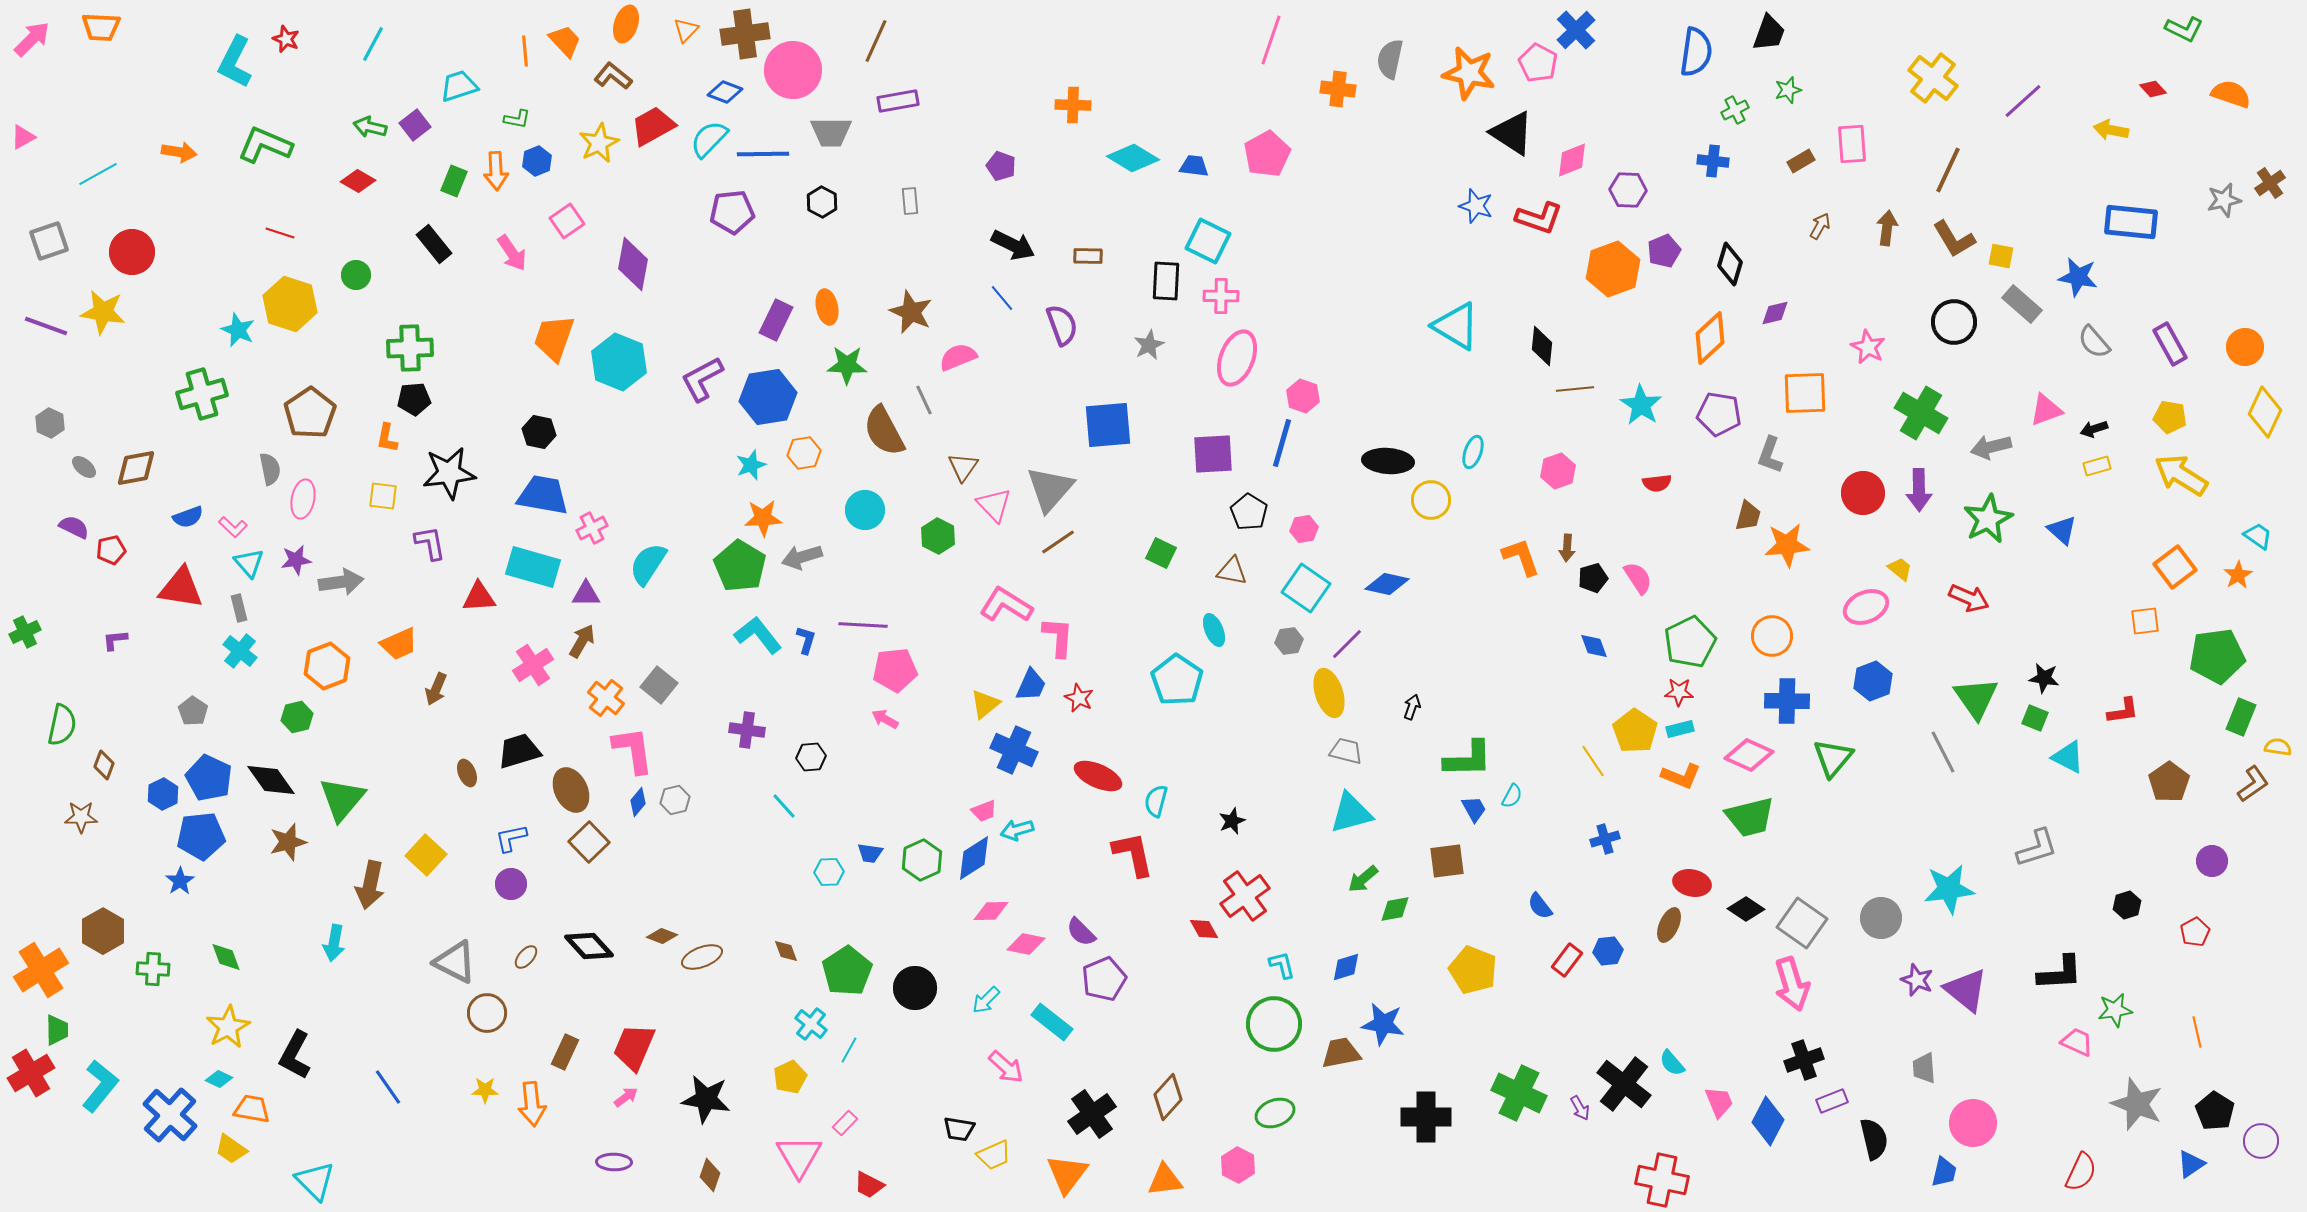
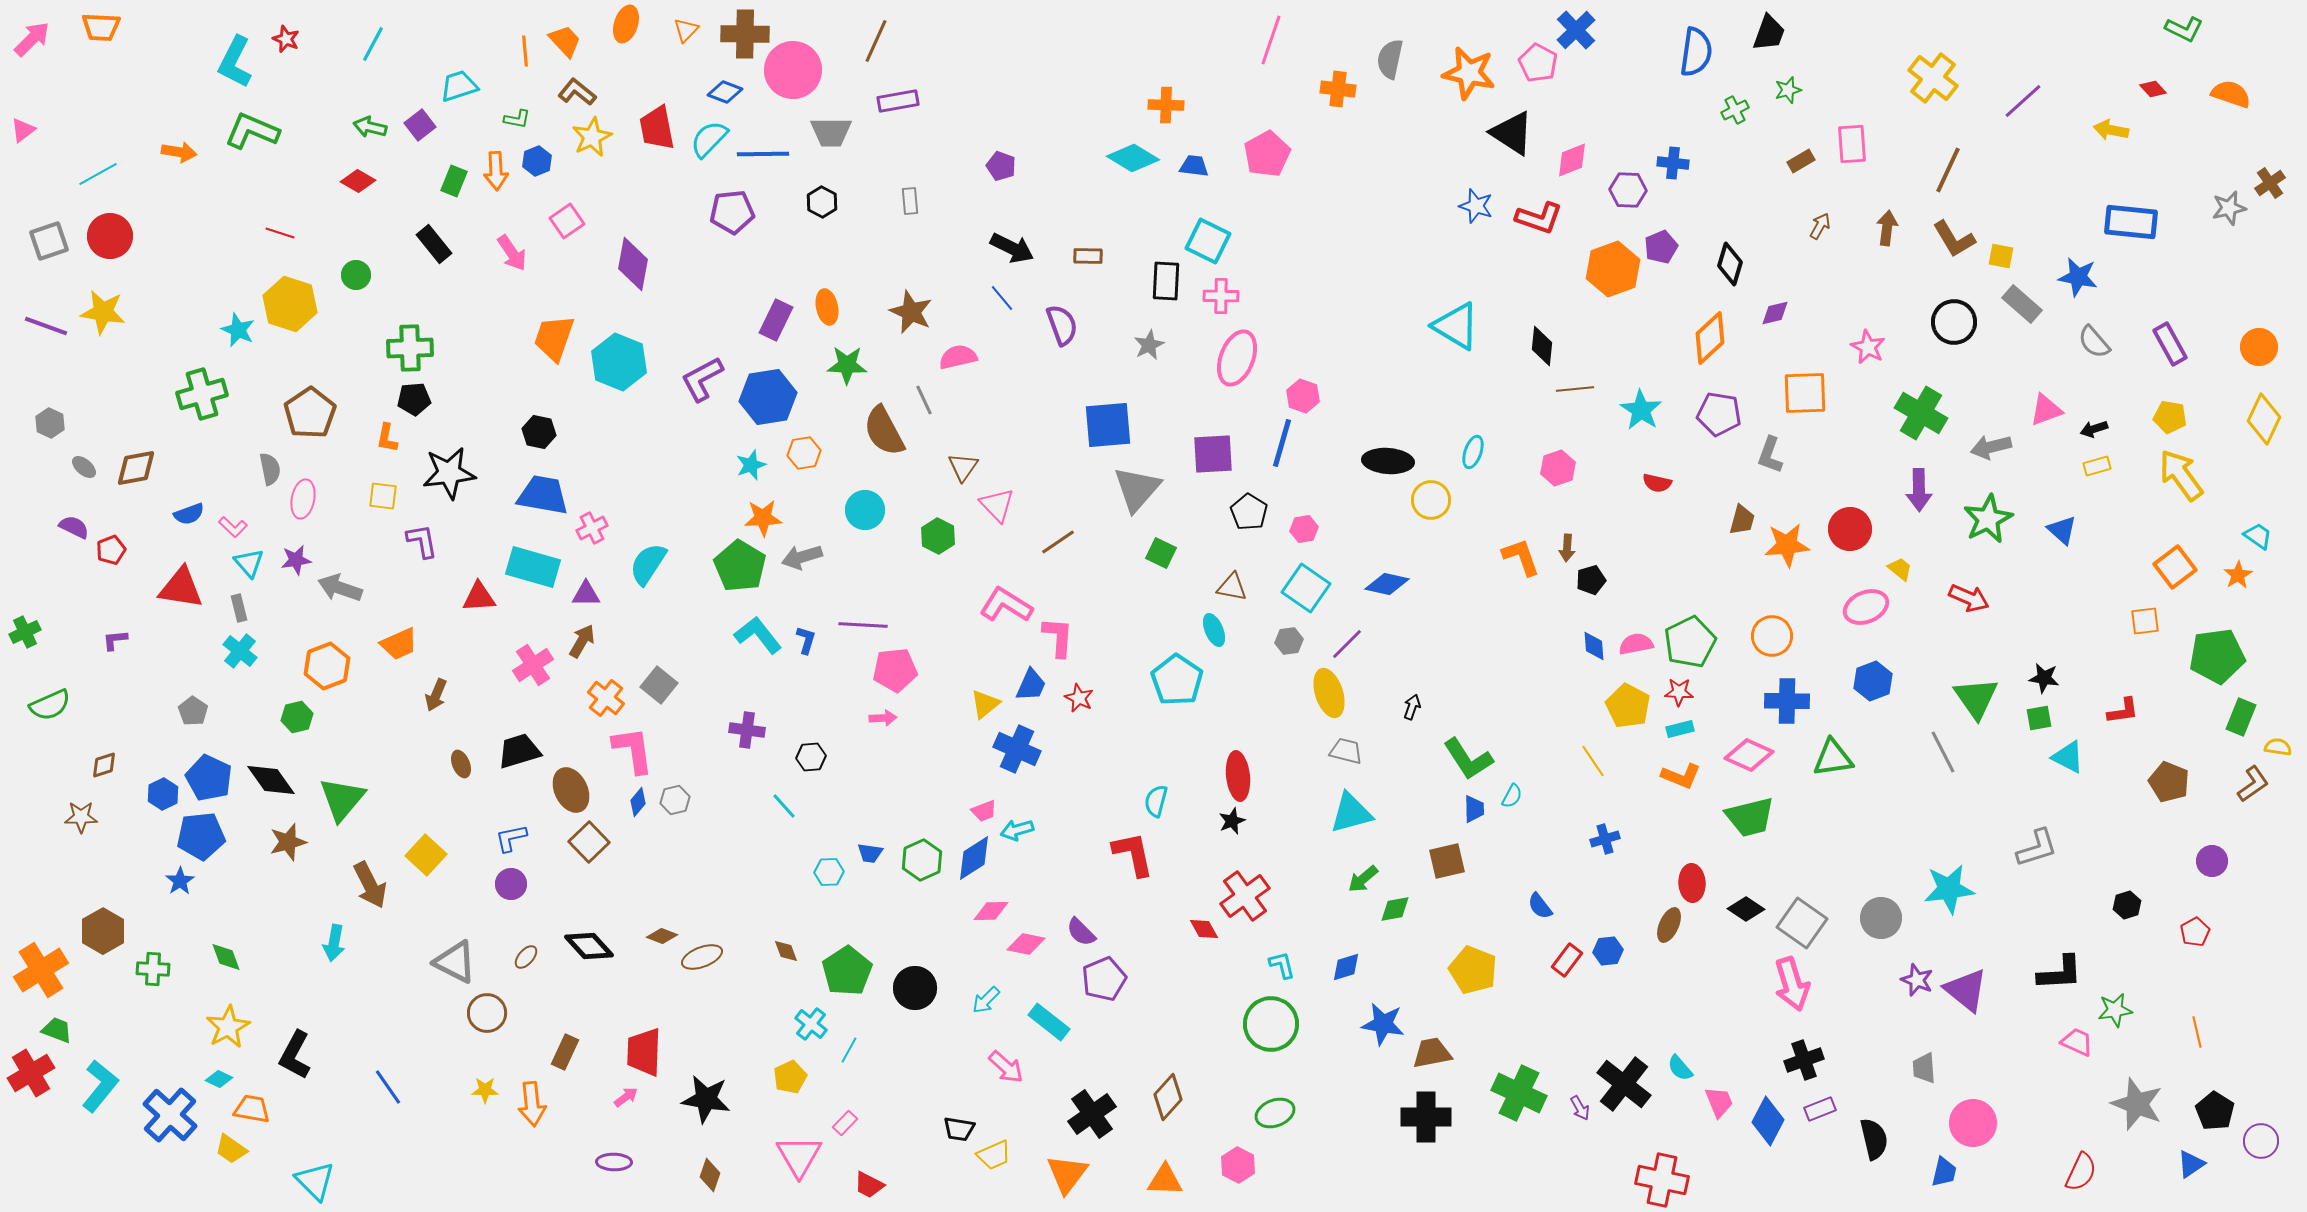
brown cross at (745, 34): rotated 9 degrees clockwise
brown L-shape at (613, 76): moved 36 px left, 16 px down
orange cross at (1073, 105): moved 93 px right
purple square at (415, 125): moved 5 px right
red trapezoid at (653, 126): moved 4 px right, 2 px down; rotated 72 degrees counterclockwise
pink triangle at (23, 137): moved 7 px up; rotated 8 degrees counterclockwise
yellow star at (599, 143): moved 7 px left, 6 px up
green L-shape at (265, 145): moved 13 px left, 14 px up
blue cross at (1713, 161): moved 40 px left, 2 px down
gray star at (2224, 200): moved 5 px right, 8 px down
black arrow at (1013, 245): moved 1 px left, 3 px down
purple pentagon at (1664, 251): moved 3 px left, 4 px up
red circle at (132, 252): moved 22 px left, 16 px up
orange circle at (2245, 347): moved 14 px right
pink semicircle at (958, 357): rotated 9 degrees clockwise
cyan star at (1641, 405): moved 5 px down
yellow diamond at (2265, 412): moved 1 px left, 7 px down
pink hexagon at (1558, 471): moved 3 px up
yellow arrow at (2181, 475): rotated 22 degrees clockwise
red semicircle at (1657, 483): rotated 20 degrees clockwise
gray triangle at (1050, 489): moved 87 px right
red circle at (1863, 493): moved 13 px left, 36 px down
pink triangle at (994, 505): moved 3 px right
brown trapezoid at (1748, 516): moved 6 px left, 4 px down
blue semicircle at (188, 517): moved 1 px right, 3 px up
purple L-shape at (430, 543): moved 8 px left, 2 px up
red pentagon at (111, 550): rotated 8 degrees counterclockwise
brown triangle at (1232, 571): moved 16 px down
black pentagon at (1593, 578): moved 2 px left, 2 px down
pink semicircle at (1638, 578): moved 2 px left, 66 px down; rotated 68 degrees counterclockwise
gray arrow at (341, 582): moved 1 px left, 6 px down; rotated 153 degrees counterclockwise
blue diamond at (1594, 646): rotated 16 degrees clockwise
brown arrow at (436, 689): moved 6 px down
green square at (2035, 718): moved 4 px right; rotated 32 degrees counterclockwise
pink arrow at (885, 719): moved 2 px left, 1 px up; rotated 148 degrees clockwise
green semicircle at (62, 725): moved 12 px left, 20 px up; rotated 54 degrees clockwise
yellow pentagon at (1635, 731): moved 7 px left, 25 px up; rotated 6 degrees counterclockwise
blue cross at (1014, 750): moved 3 px right, 1 px up
green triangle at (1833, 758): rotated 42 degrees clockwise
green L-shape at (1468, 759): rotated 58 degrees clockwise
brown diamond at (104, 765): rotated 52 degrees clockwise
brown ellipse at (467, 773): moved 6 px left, 9 px up
red ellipse at (1098, 776): moved 140 px right; rotated 60 degrees clockwise
brown pentagon at (2169, 782): rotated 15 degrees counterclockwise
blue trapezoid at (1474, 809): rotated 28 degrees clockwise
brown square at (1447, 861): rotated 6 degrees counterclockwise
red ellipse at (1692, 883): rotated 75 degrees clockwise
brown arrow at (370, 885): rotated 39 degrees counterclockwise
cyan rectangle at (1052, 1022): moved 3 px left
green circle at (1274, 1024): moved 3 px left
green trapezoid at (57, 1030): rotated 68 degrees counterclockwise
red trapezoid at (634, 1047): moved 10 px right, 5 px down; rotated 21 degrees counterclockwise
brown trapezoid at (1341, 1053): moved 91 px right
cyan semicircle at (1672, 1063): moved 8 px right, 5 px down
purple rectangle at (1832, 1101): moved 12 px left, 8 px down
orange triangle at (1165, 1180): rotated 9 degrees clockwise
